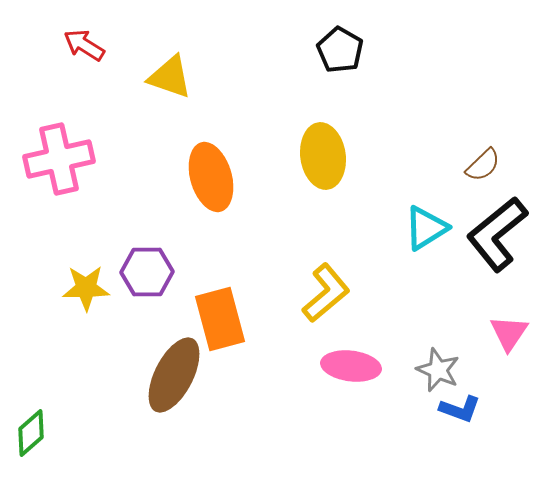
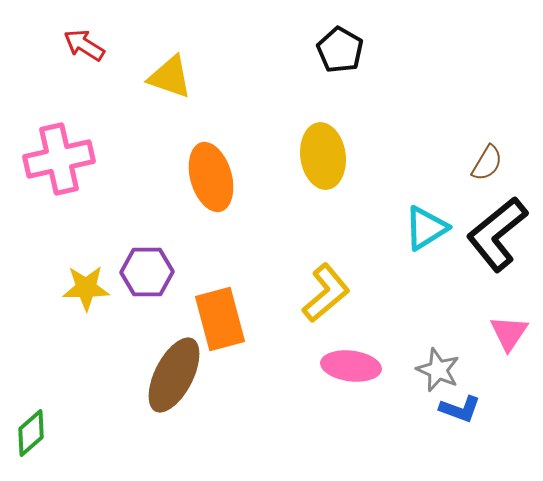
brown semicircle: moved 4 px right, 2 px up; rotated 15 degrees counterclockwise
